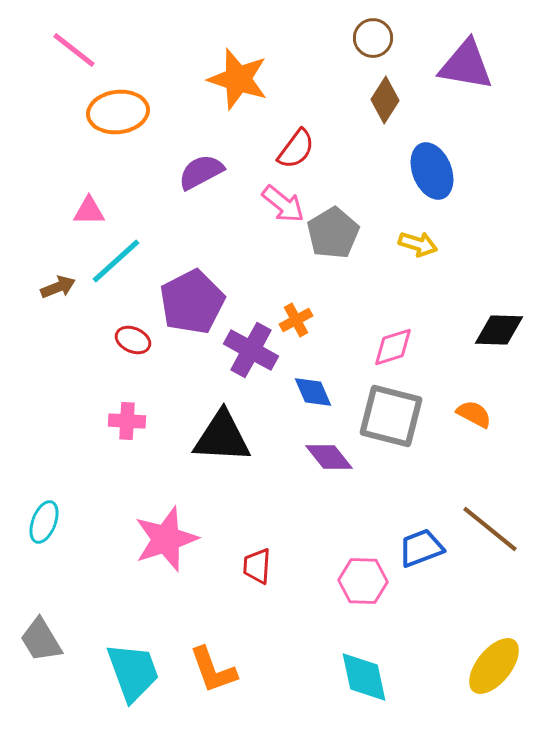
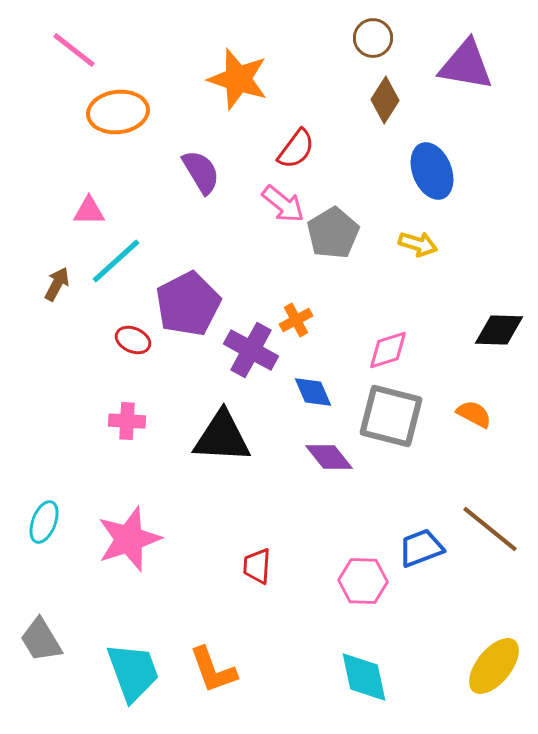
purple semicircle: rotated 87 degrees clockwise
brown arrow: moved 1 px left, 3 px up; rotated 40 degrees counterclockwise
purple pentagon: moved 4 px left, 2 px down
pink diamond: moved 5 px left, 3 px down
pink star: moved 37 px left
